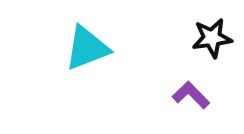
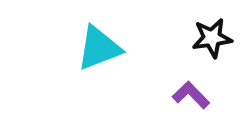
cyan triangle: moved 12 px right
